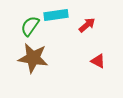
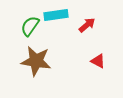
brown star: moved 3 px right, 3 px down
